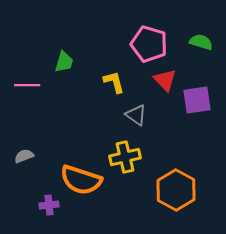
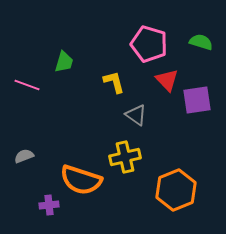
red triangle: moved 2 px right
pink line: rotated 20 degrees clockwise
orange hexagon: rotated 9 degrees clockwise
